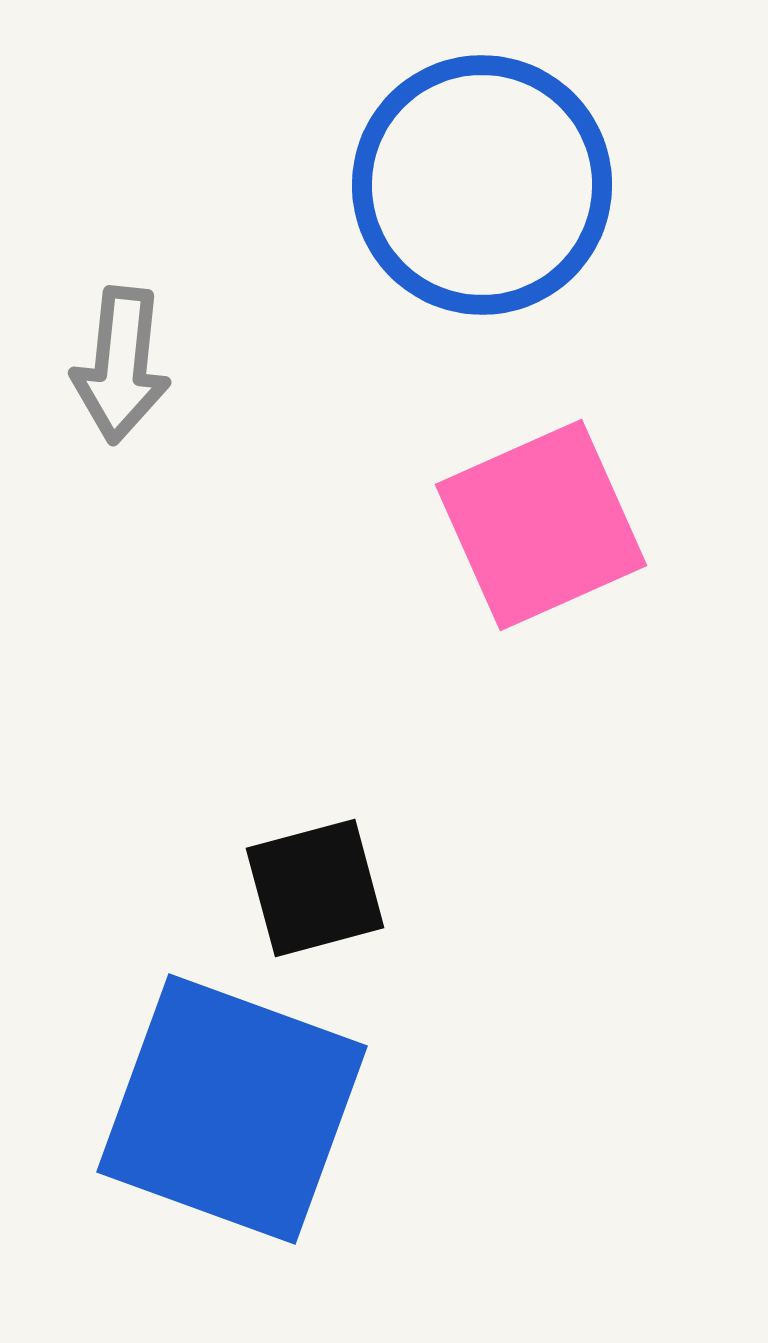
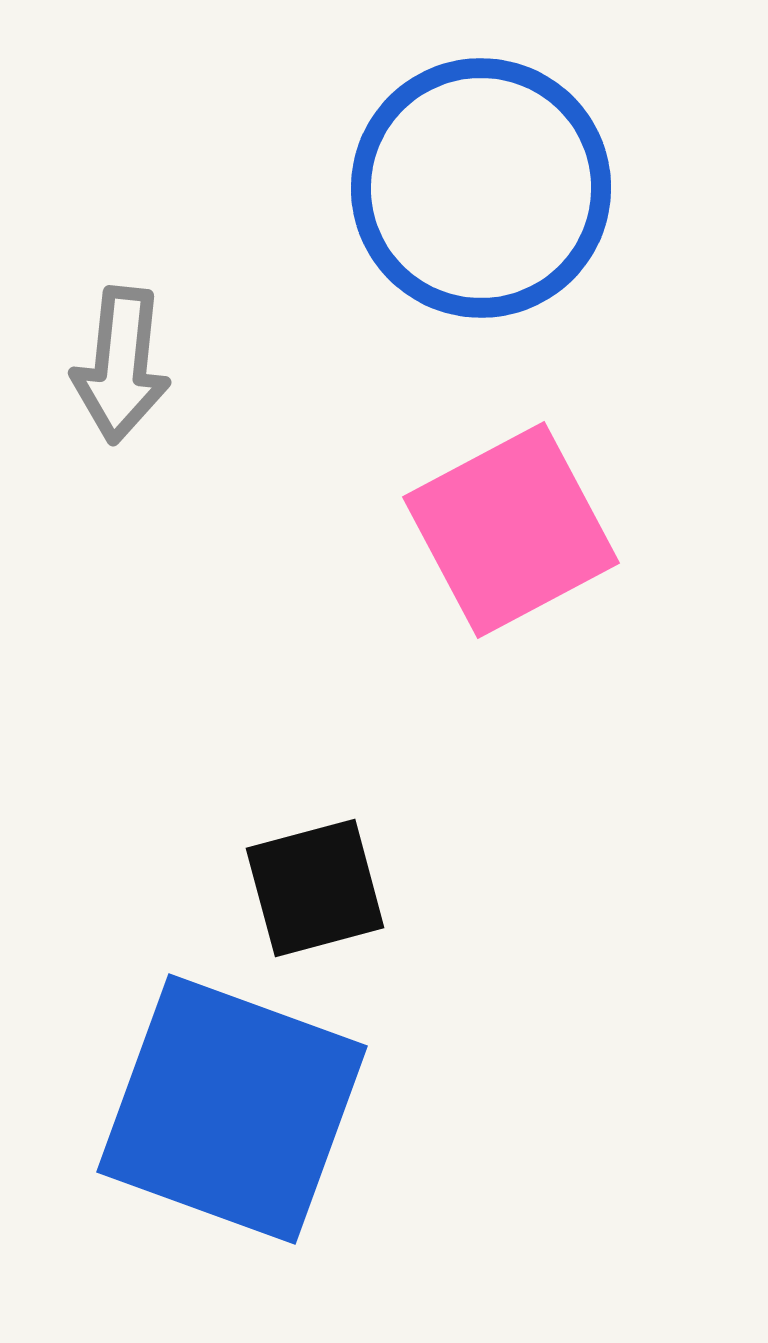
blue circle: moved 1 px left, 3 px down
pink square: moved 30 px left, 5 px down; rotated 4 degrees counterclockwise
